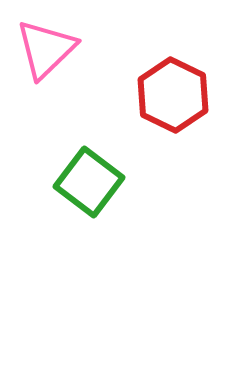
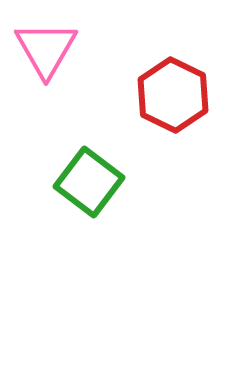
pink triangle: rotated 16 degrees counterclockwise
